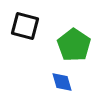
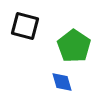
green pentagon: moved 1 px down
